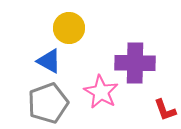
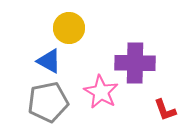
gray pentagon: moved 1 px up; rotated 9 degrees clockwise
